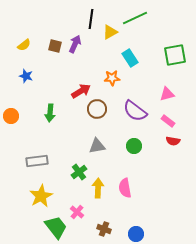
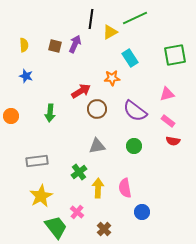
yellow semicircle: rotated 56 degrees counterclockwise
brown cross: rotated 24 degrees clockwise
blue circle: moved 6 px right, 22 px up
